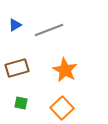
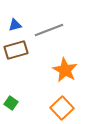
blue triangle: rotated 16 degrees clockwise
brown rectangle: moved 1 px left, 18 px up
green square: moved 10 px left; rotated 24 degrees clockwise
